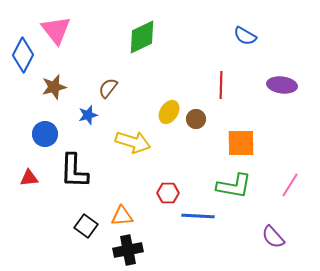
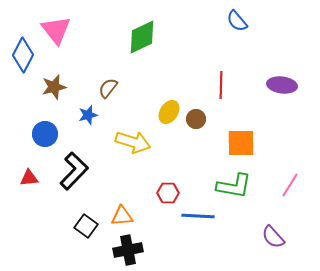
blue semicircle: moved 8 px left, 15 px up; rotated 20 degrees clockwise
black L-shape: rotated 138 degrees counterclockwise
